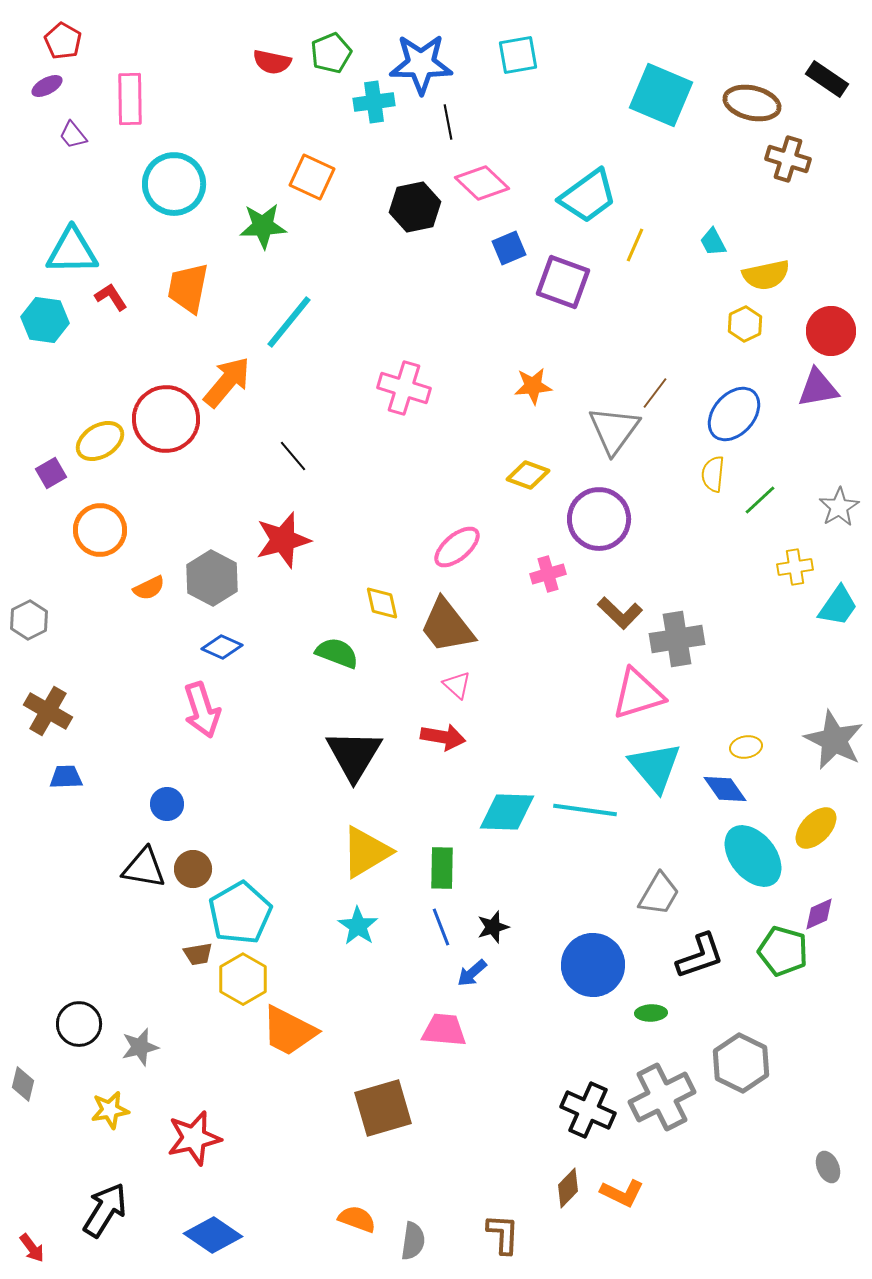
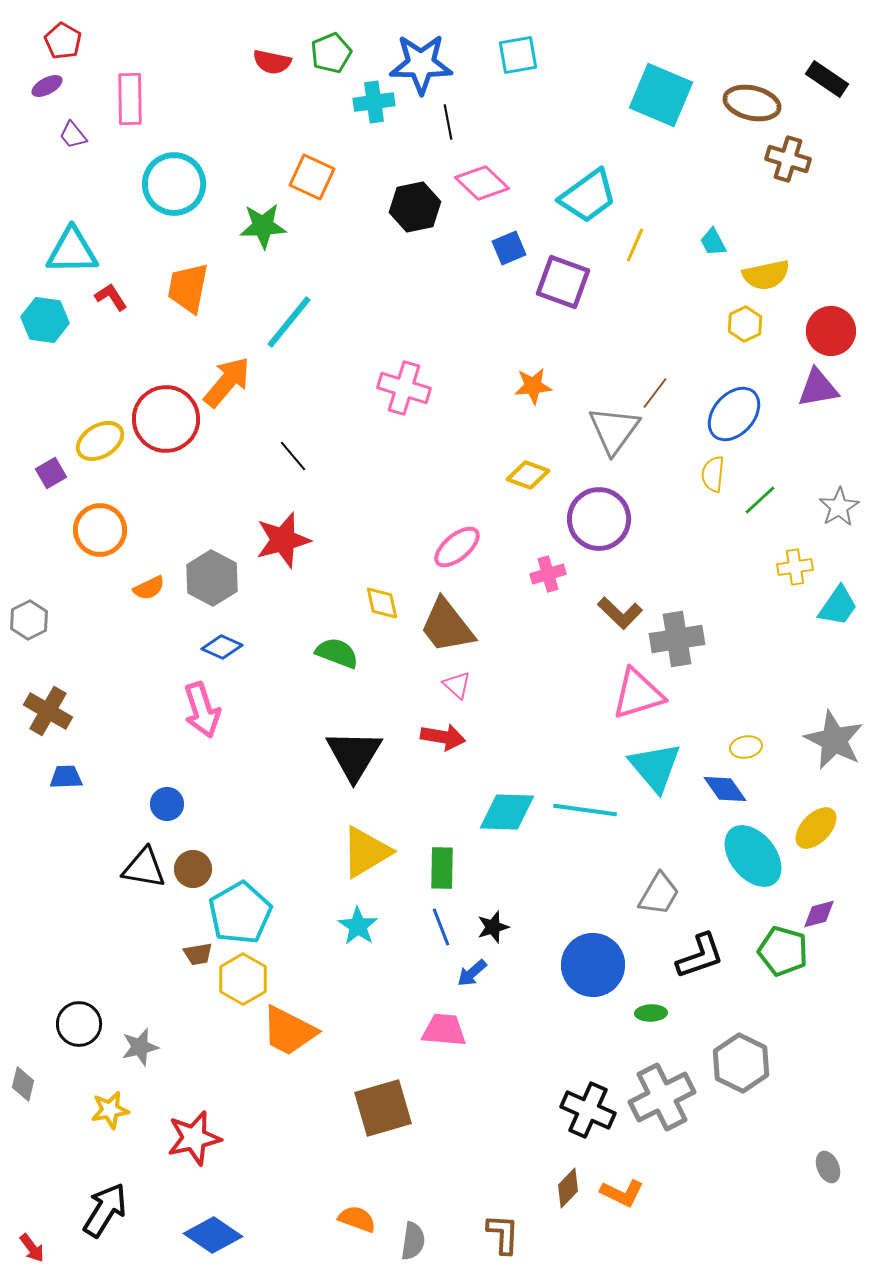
purple diamond at (819, 914): rotated 9 degrees clockwise
